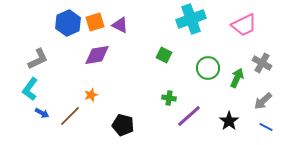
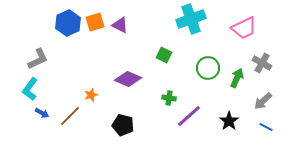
pink trapezoid: moved 3 px down
purple diamond: moved 31 px right, 24 px down; rotated 32 degrees clockwise
